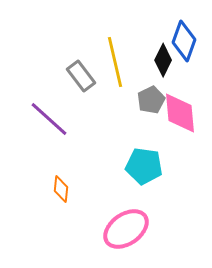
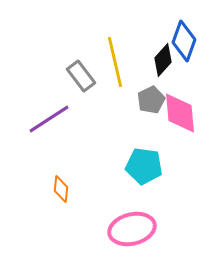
black diamond: rotated 16 degrees clockwise
purple line: rotated 75 degrees counterclockwise
pink ellipse: moved 6 px right; rotated 21 degrees clockwise
